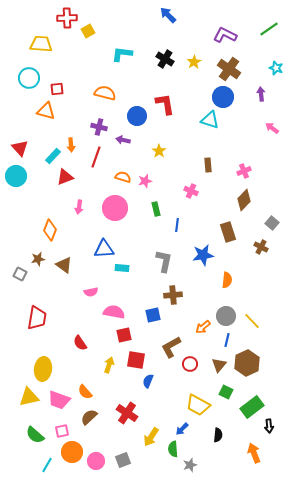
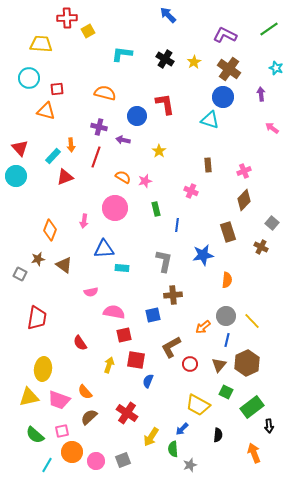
orange semicircle at (123, 177): rotated 14 degrees clockwise
pink arrow at (79, 207): moved 5 px right, 14 px down
